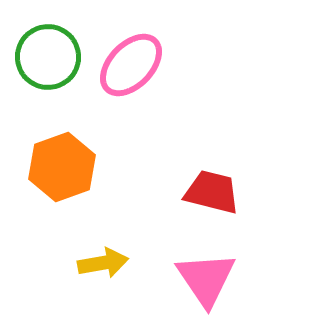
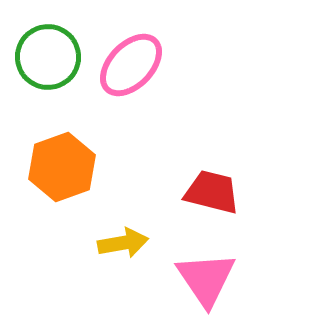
yellow arrow: moved 20 px right, 20 px up
